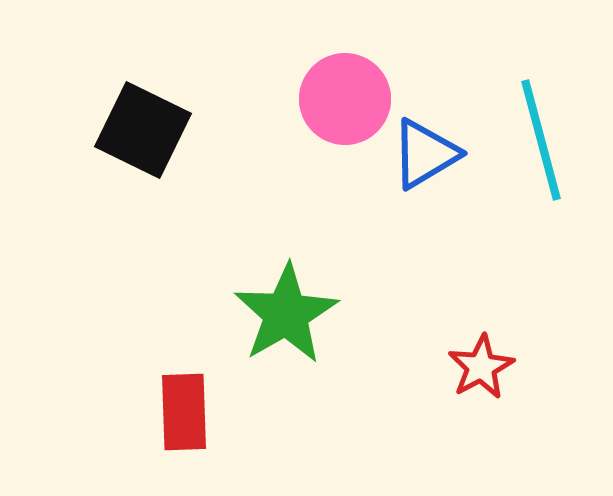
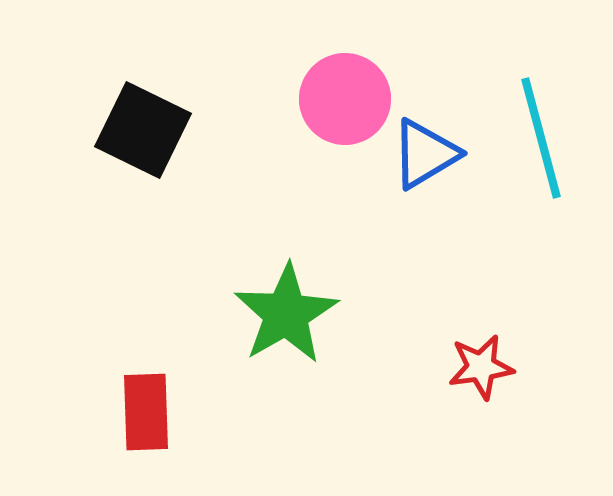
cyan line: moved 2 px up
red star: rotated 20 degrees clockwise
red rectangle: moved 38 px left
